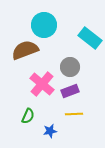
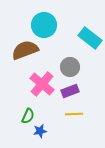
blue star: moved 10 px left
